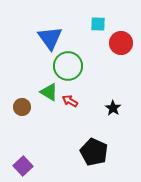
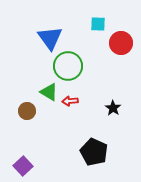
red arrow: rotated 35 degrees counterclockwise
brown circle: moved 5 px right, 4 px down
